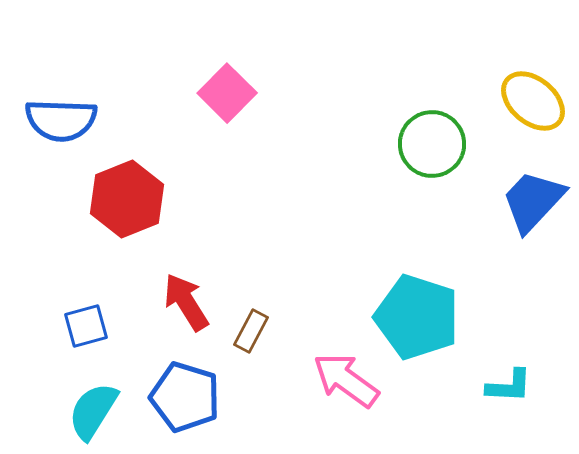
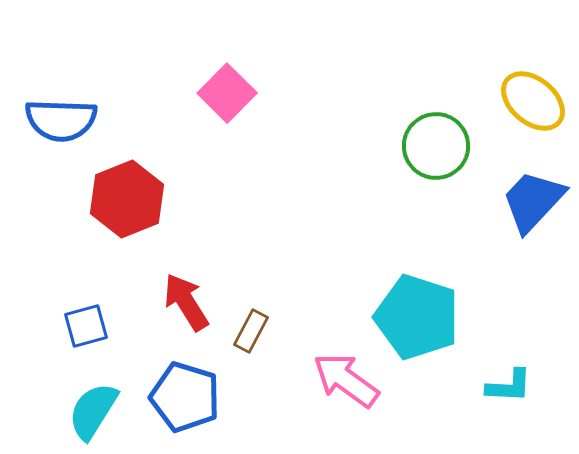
green circle: moved 4 px right, 2 px down
